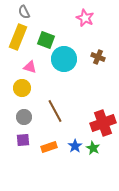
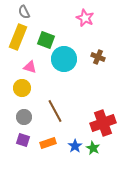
purple square: rotated 24 degrees clockwise
orange rectangle: moved 1 px left, 4 px up
